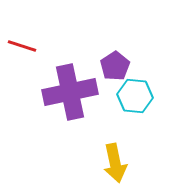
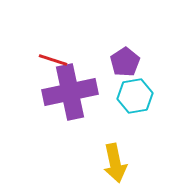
red line: moved 31 px right, 14 px down
purple pentagon: moved 10 px right, 4 px up
cyan hexagon: rotated 16 degrees counterclockwise
